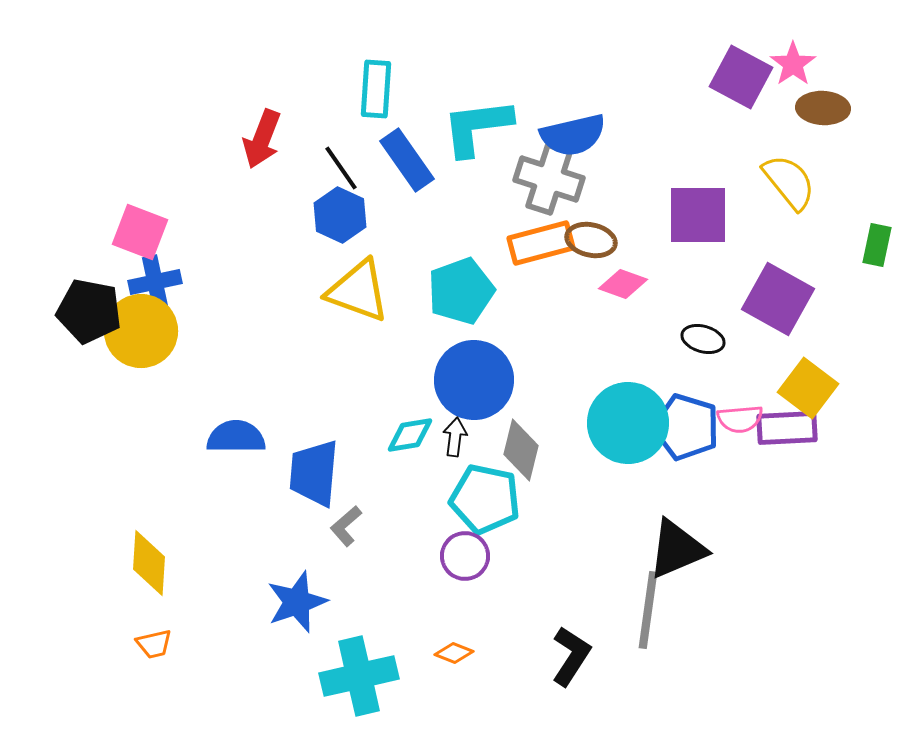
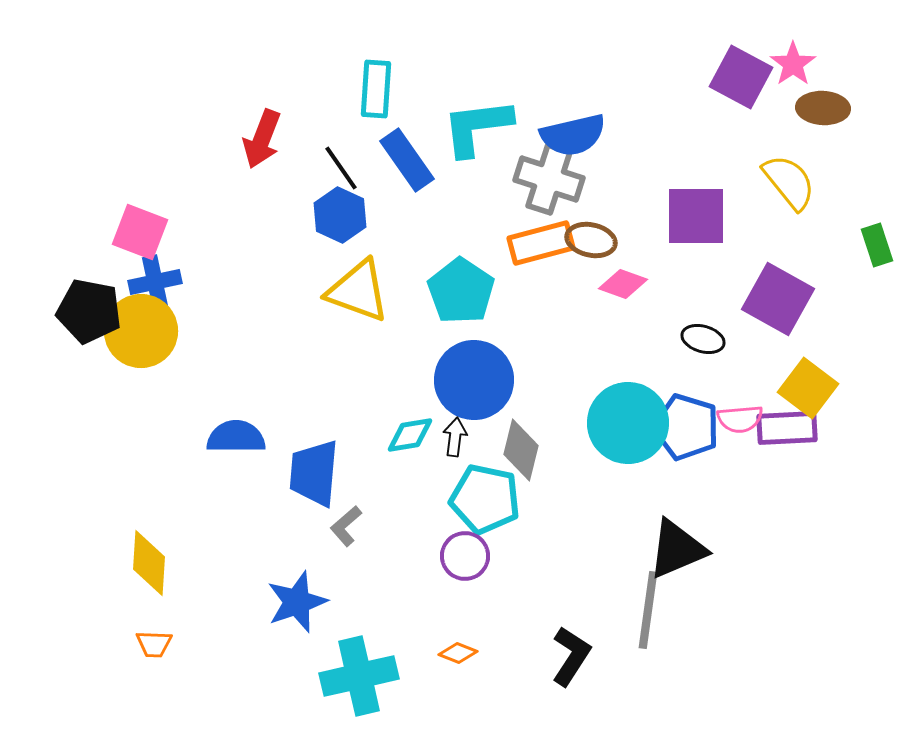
purple square at (698, 215): moved 2 px left, 1 px down
green rectangle at (877, 245): rotated 30 degrees counterclockwise
cyan pentagon at (461, 291): rotated 18 degrees counterclockwise
orange trapezoid at (154, 644): rotated 15 degrees clockwise
orange diamond at (454, 653): moved 4 px right
